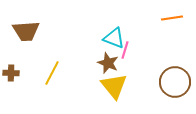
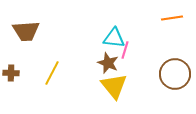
cyan triangle: rotated 15 degrees counterclockwise
brown circle: moved 8 px up
